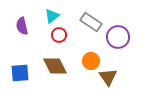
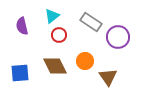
orange circle: moved 6 px left
